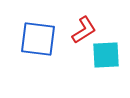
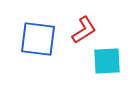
cyan square: moved 1 px right, 6 px down
